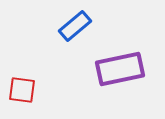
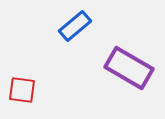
purple rectangle: moved 9 px right, 1 px up; rotated 42 degrees clockwise
